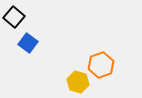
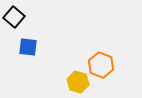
blue square: moved 4 px down; rotated 30 degrees counterclockwise
orange hexagon: rotated 20 degrees counterclockwise
